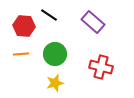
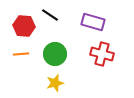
black line: moved 1 px right
purple rectangle: rotated 25 degrees counterclockwise
red cross: moved 1 px right, 13 px up
